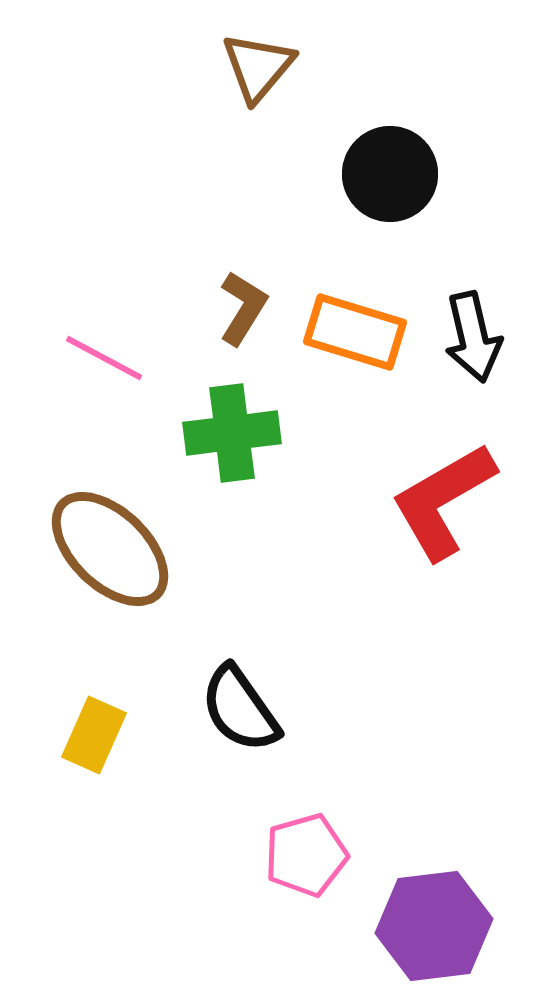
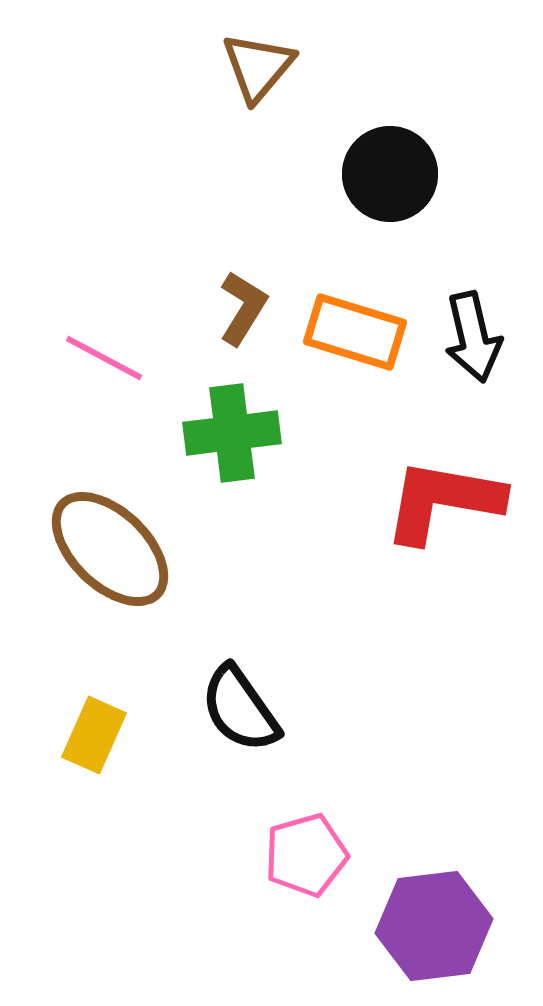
red L-shape: rotated 40 degrees clockwise
